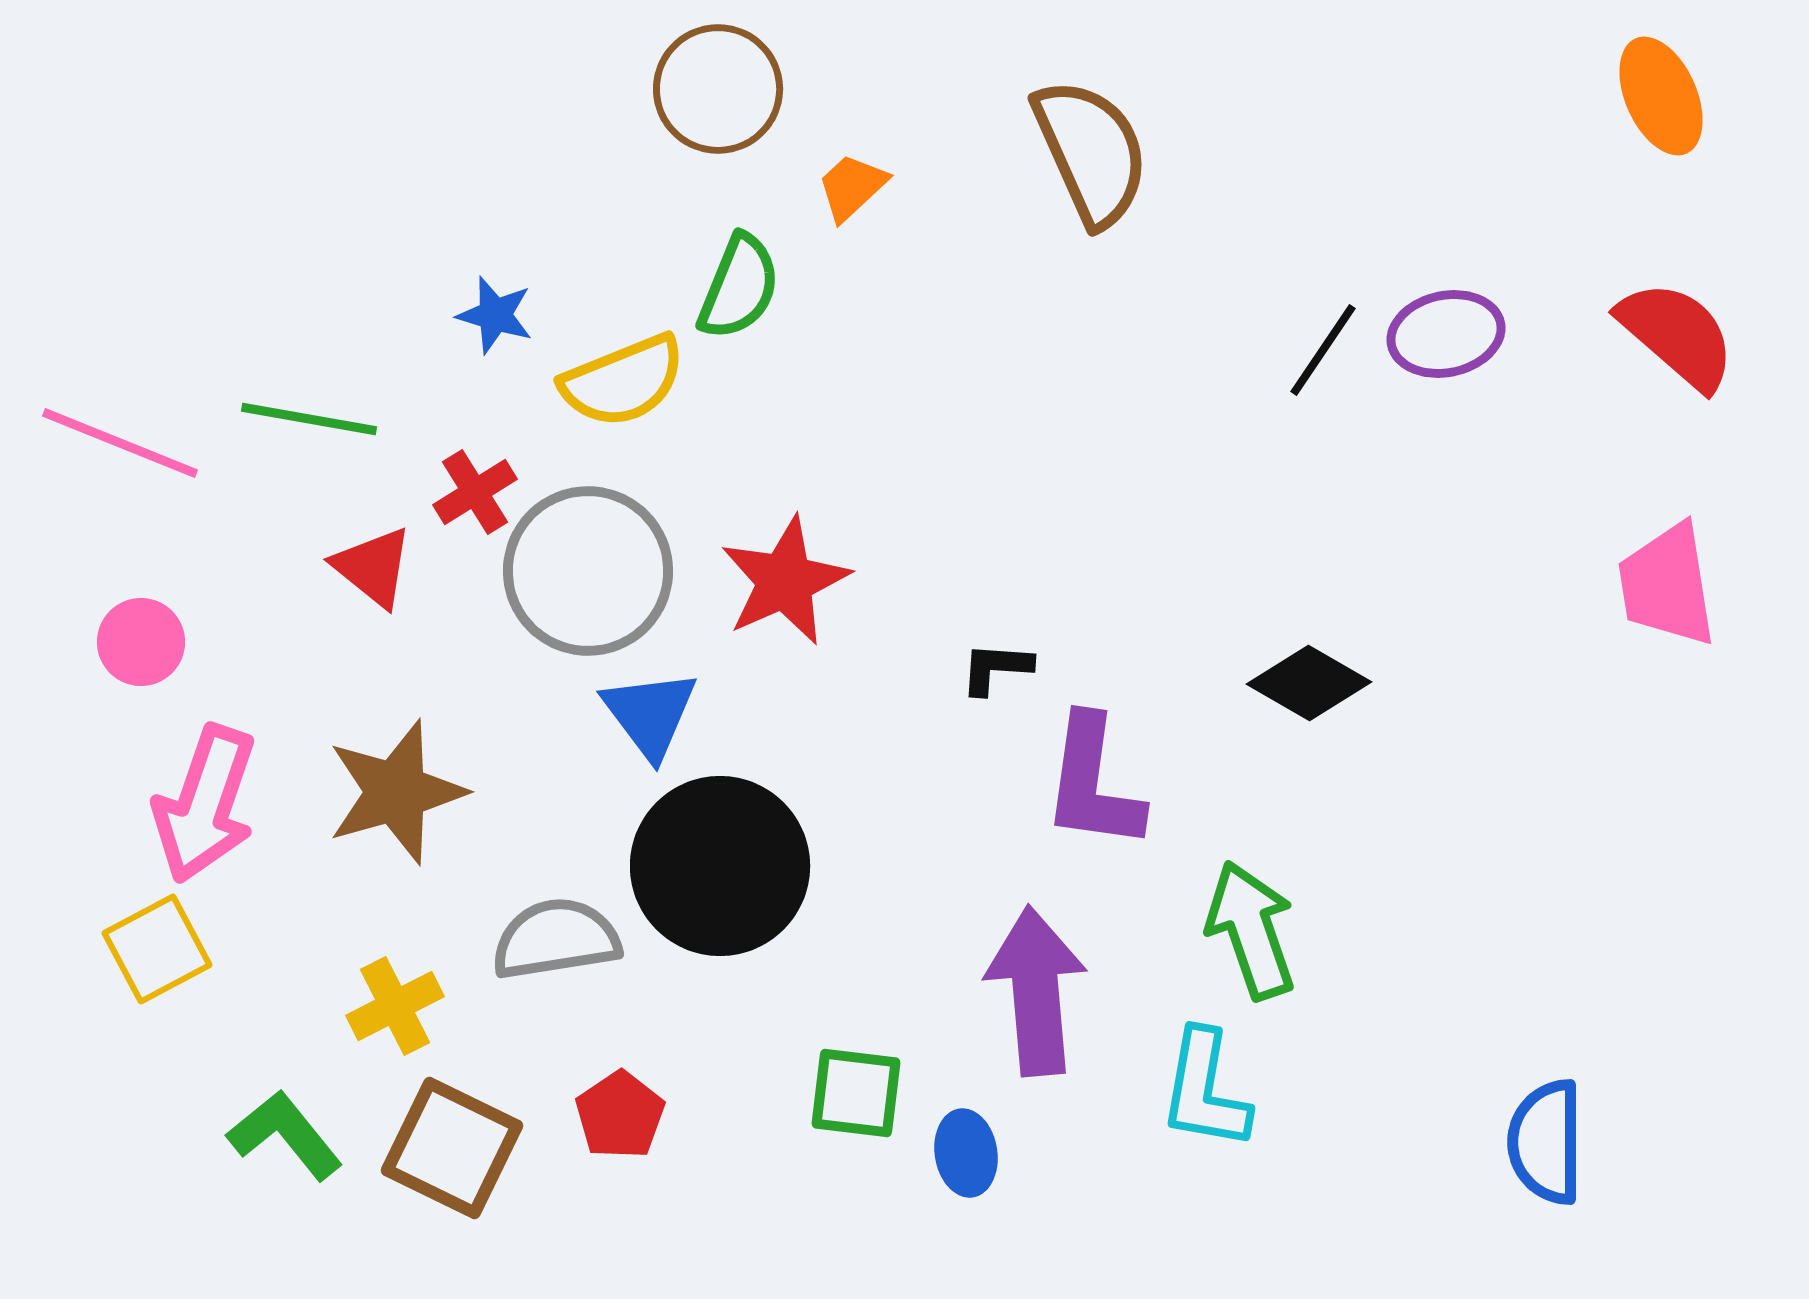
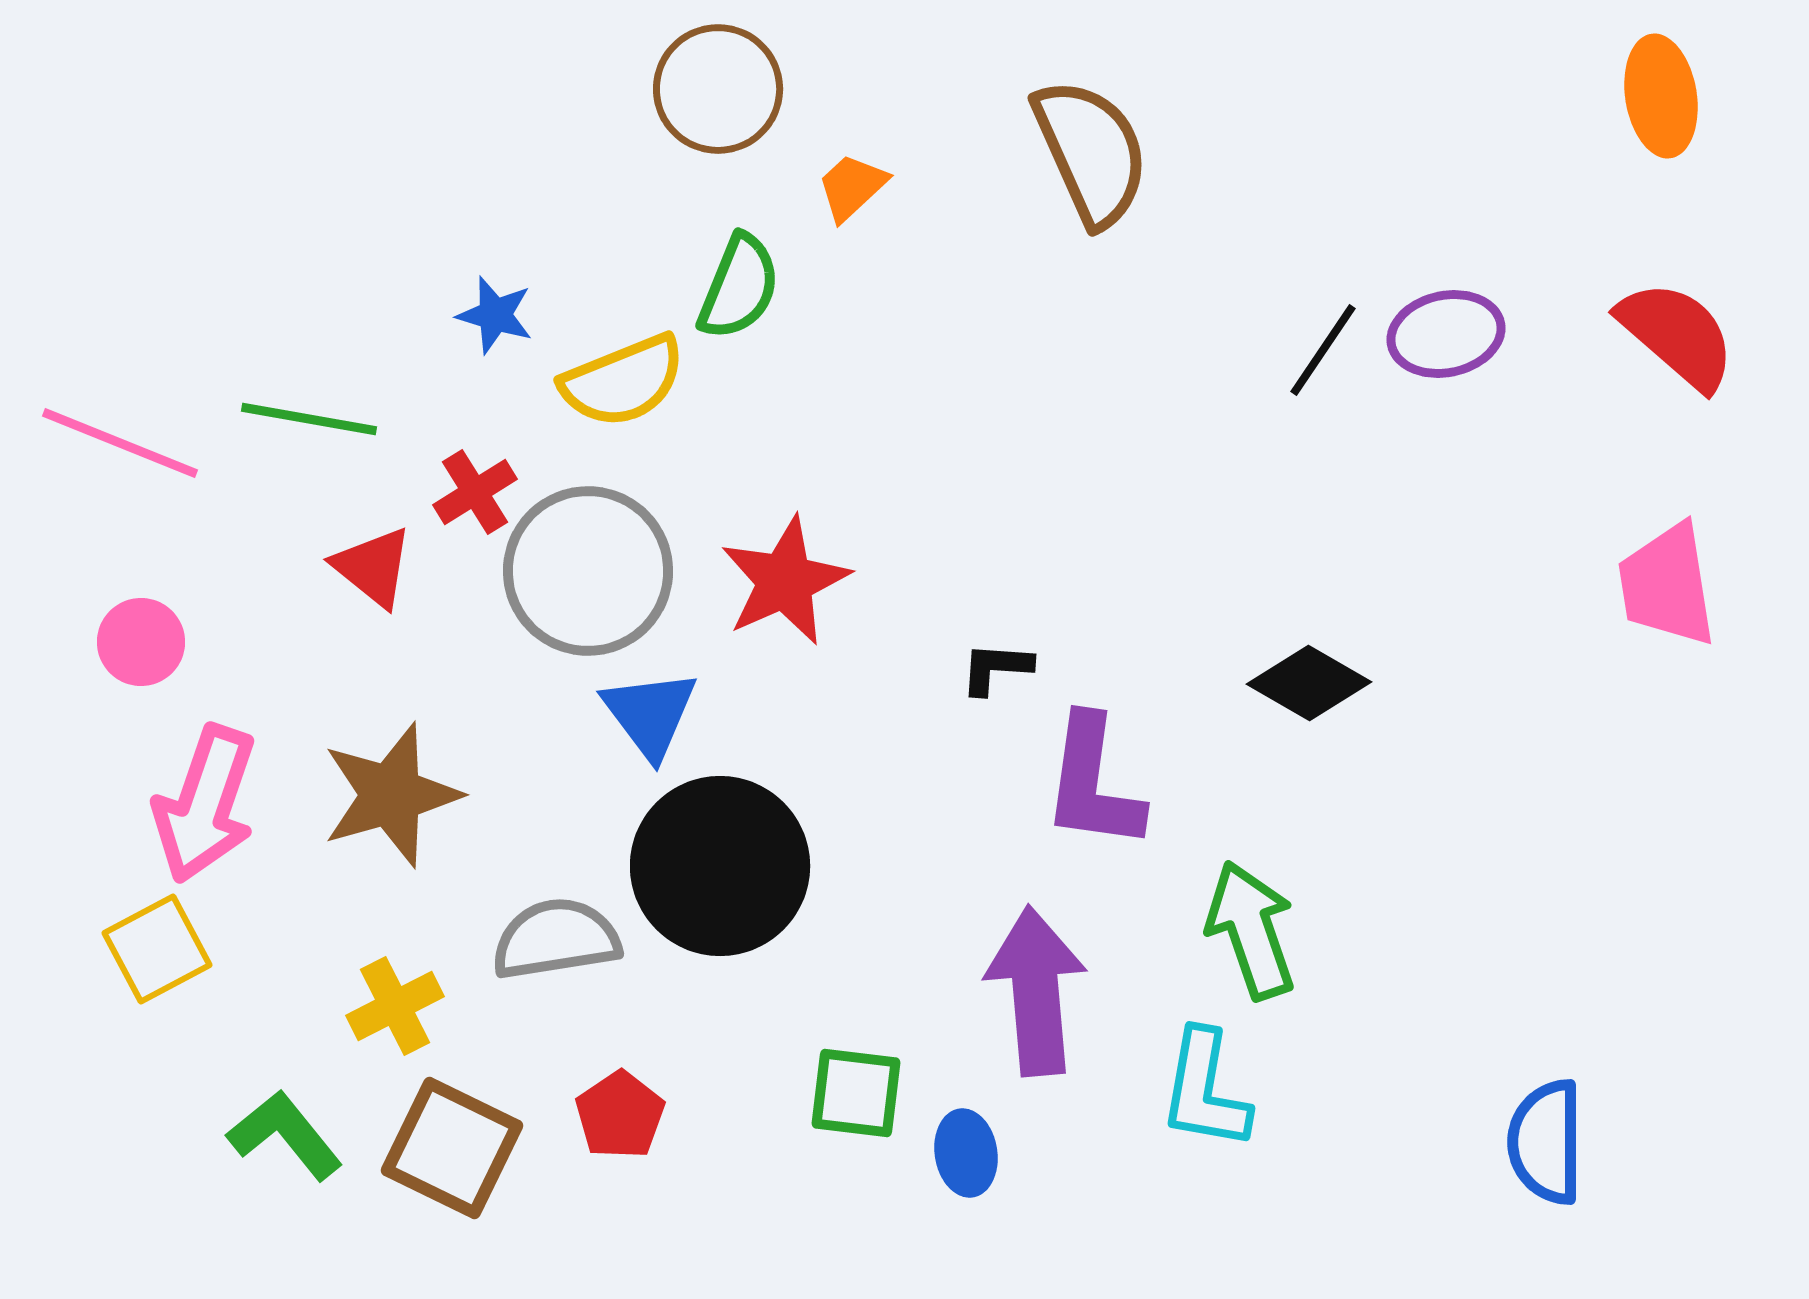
orange ellipse: rotated 15 degrees clockwise
brown star: moved 5 px left, 3 px down
